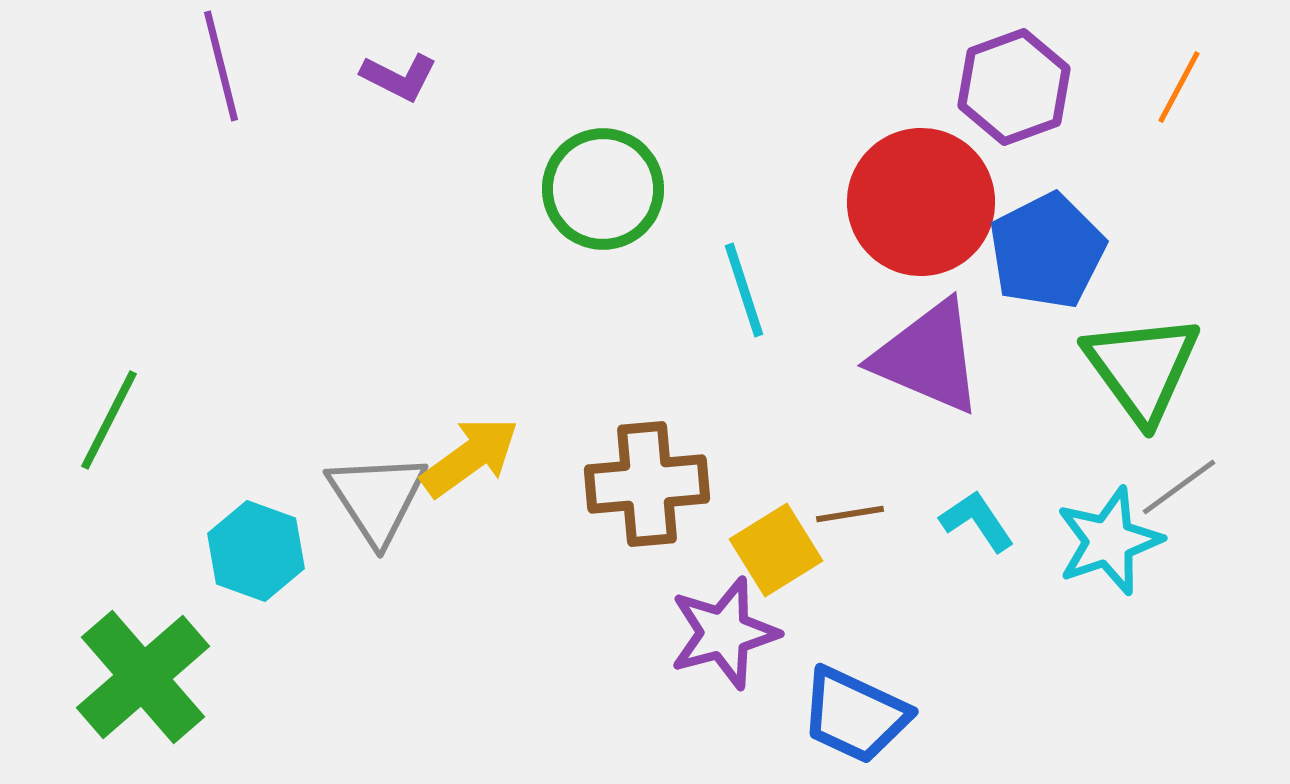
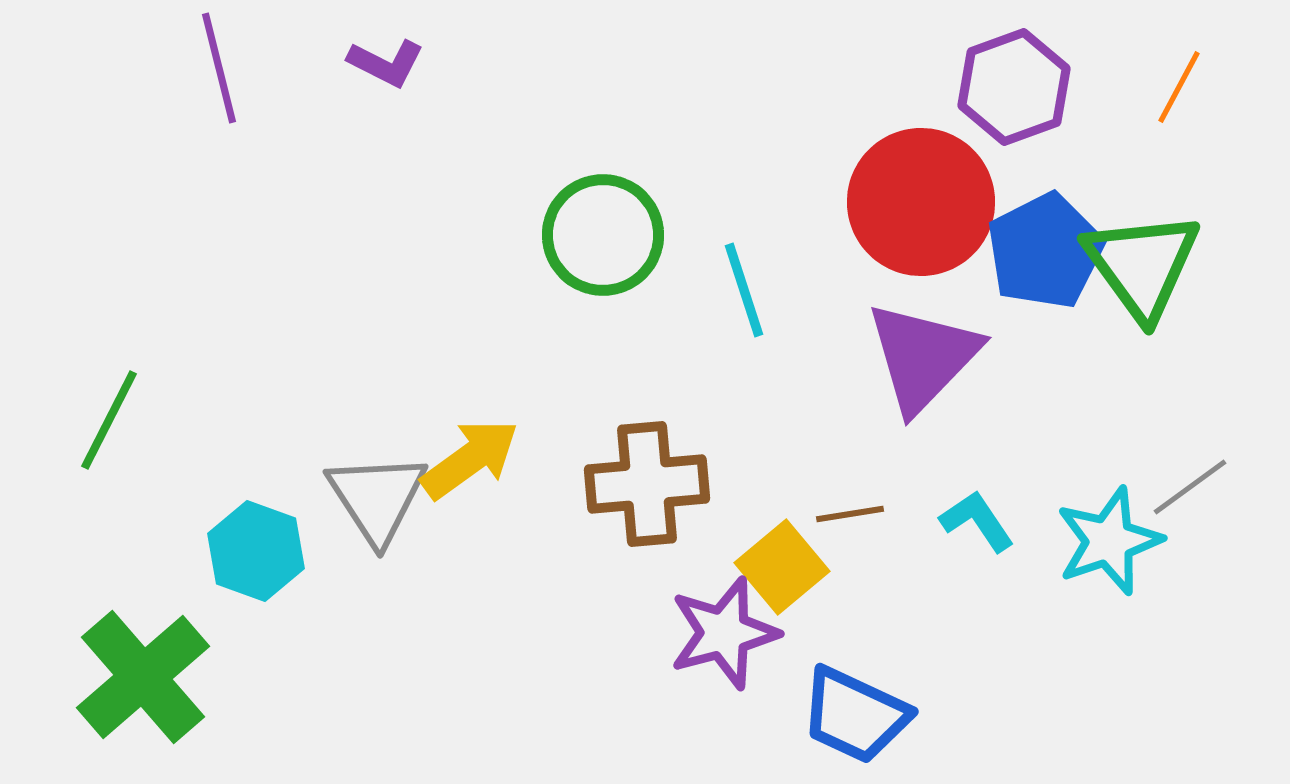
purple line: moved 2 px left, 2 px down
purple L-shape: moved 13 px left, 14 px up
green circle: moved 46 px down
blue pentagon: moved 2 px left
purple triangle: moved 5 px left; rotated 51 degrees clockwise
green triangle: moved 103 px up
yellow arrow: moved 2 px down
gray line: moved 11 px right
yellow square: moved 6 px right, 17 px down; rotated 8 degrees counterclockwise
